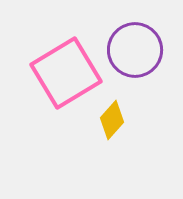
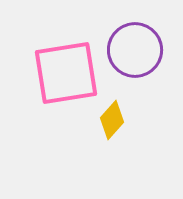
pink square: rotated 22 degrees clockwise
